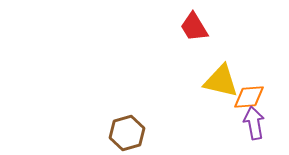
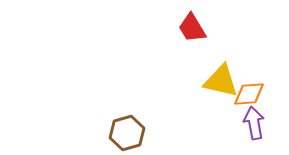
red trapezoid: moved 2 px left, 1 px down
orange diamond: moved 3 px up
